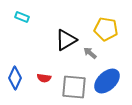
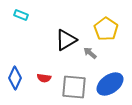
cyan rectangle: moved 1 px left, 2 px up
yellow pentagon: rotated 25 degrees clockwise
blue ellipse: moved 3 px right, 3 px down; rotated 8 degrees clockwise
